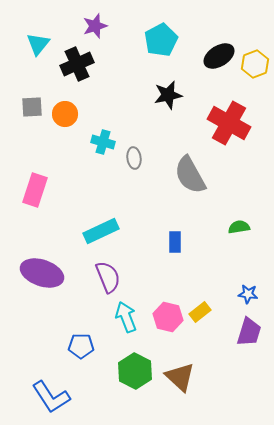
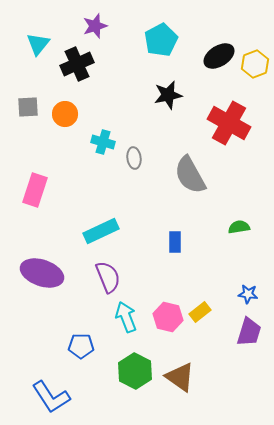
gray square: moved 4 px left
brown triangle: rotated 8 degrees counterclockwise
